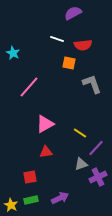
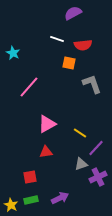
pink triangle: moved 2 px right
